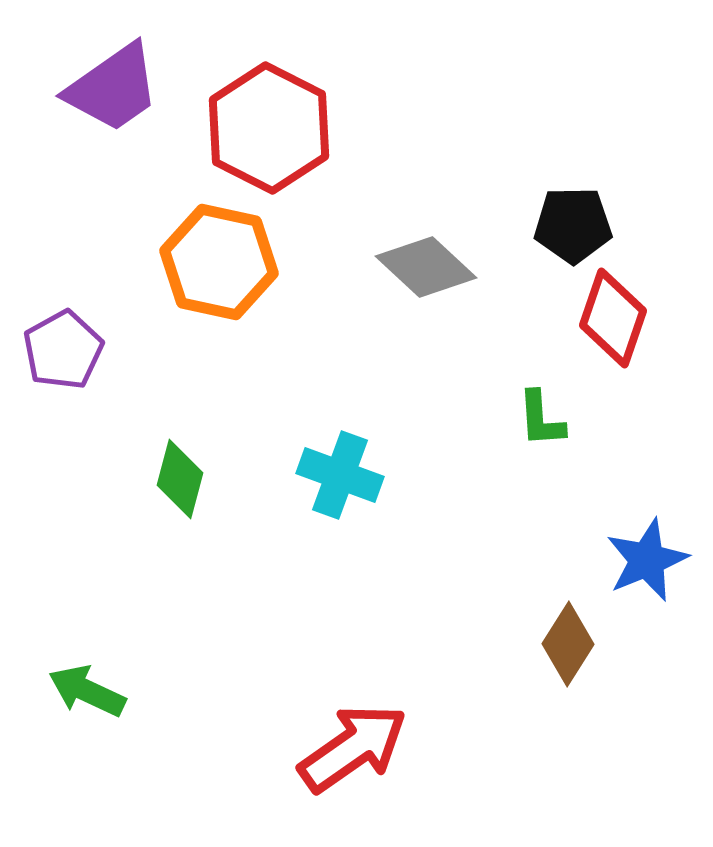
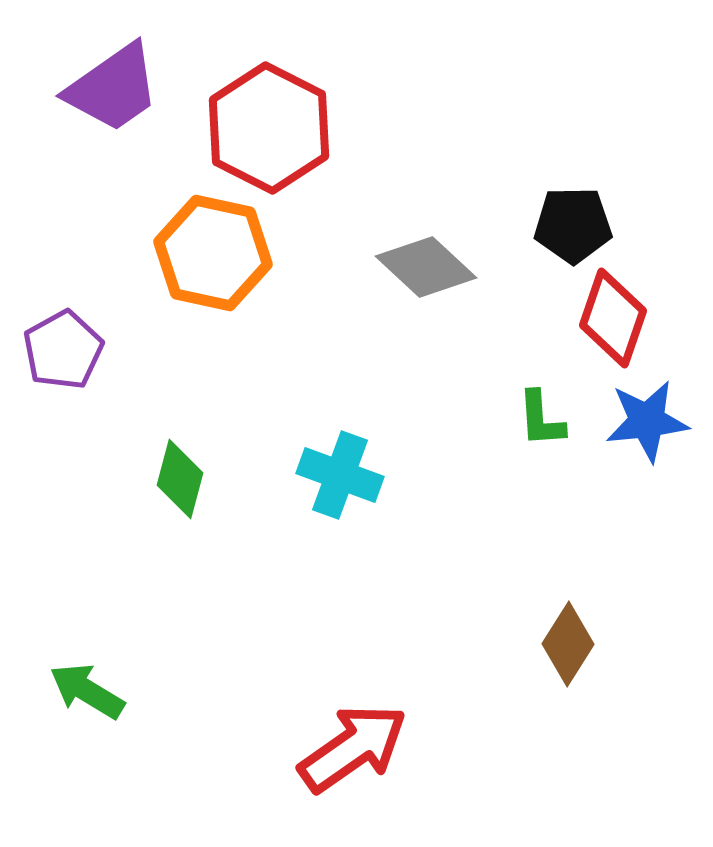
orange hexagon: moved 6 px left, 9 px up
blue star: moved 139 px up; rotated 16 degrees clockwise
green arrow: rotated 6 degrees clockwise
